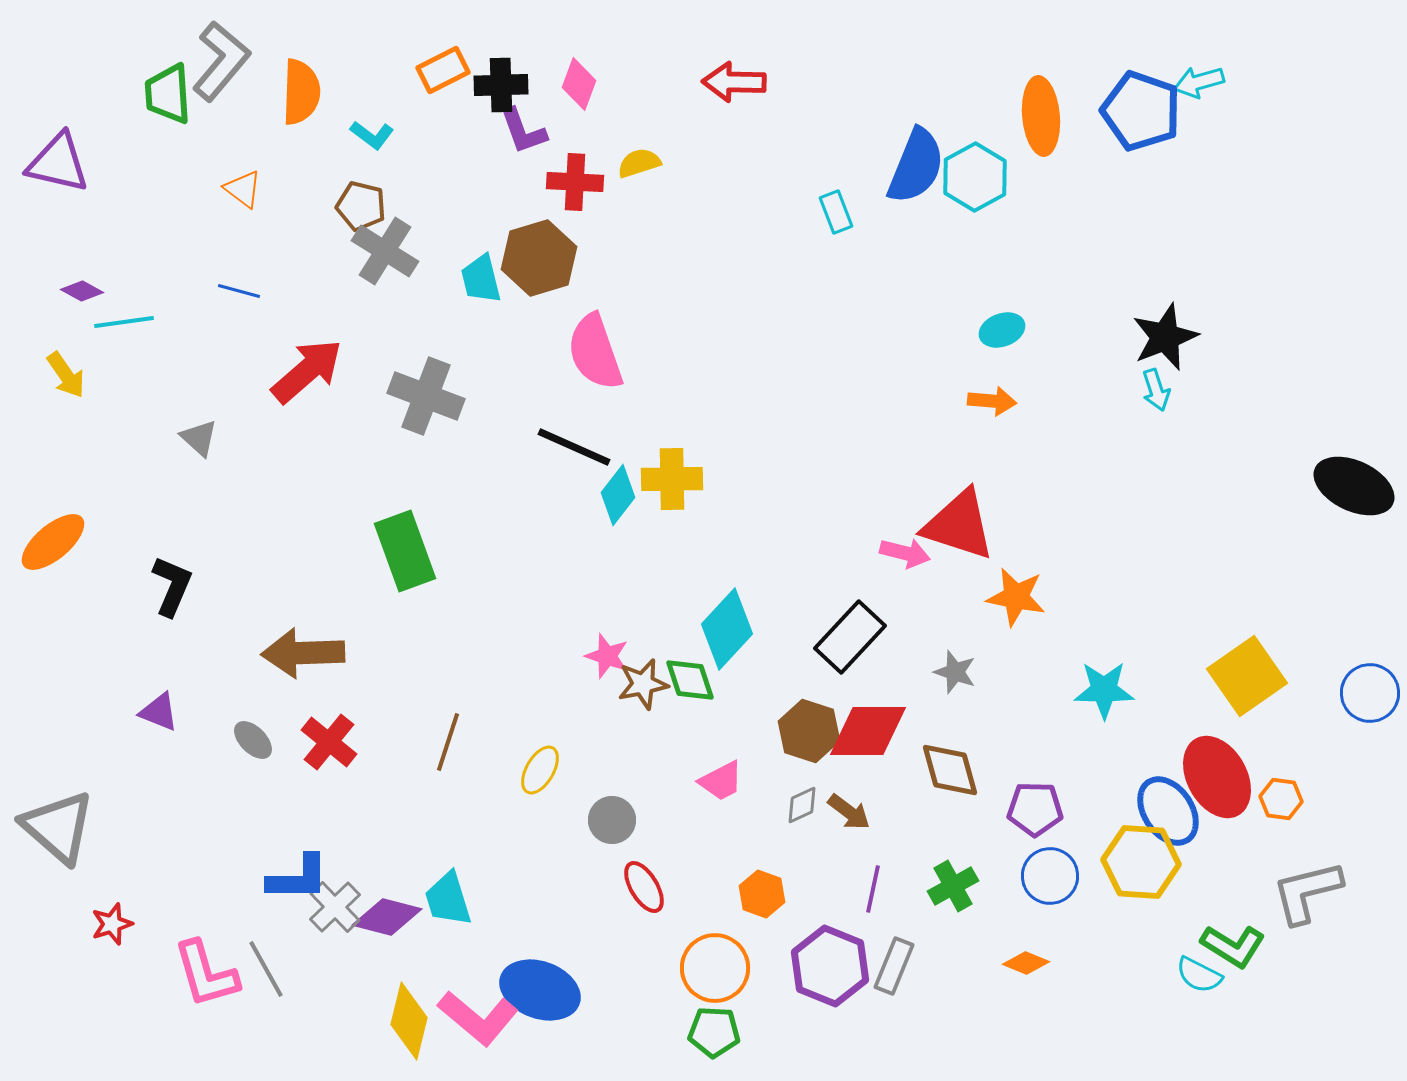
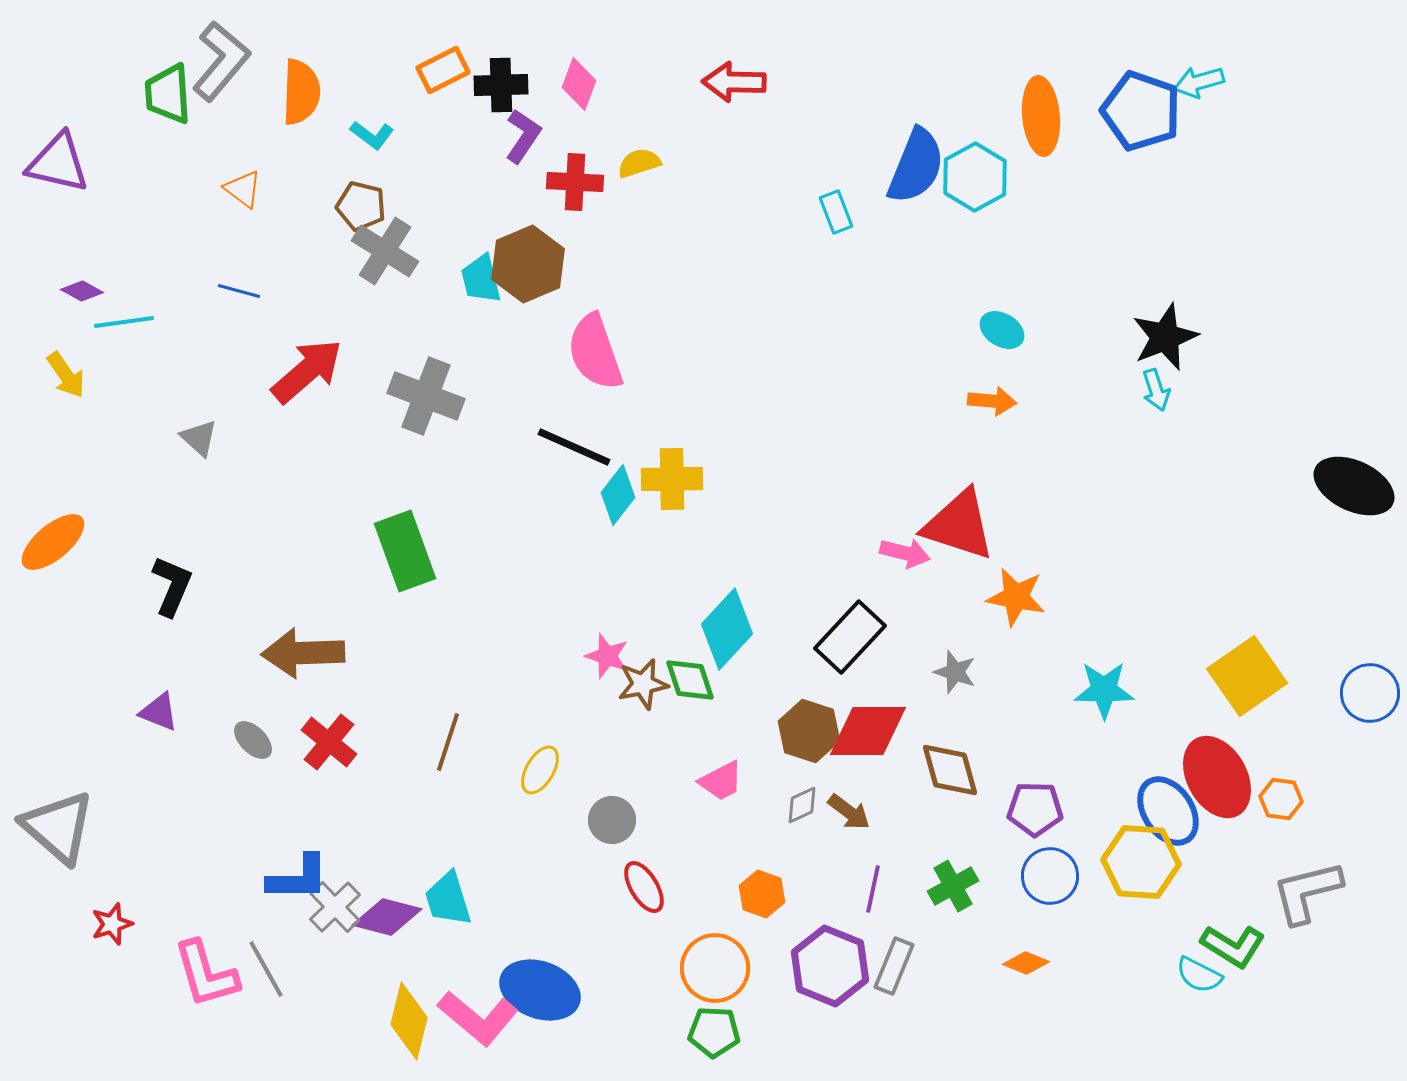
purple L-shape at (523, 131): moved 5 px down; rotated 126 degrees counterclockwise
brown hexagon at (539, 258): moved 11 px left, 6 px down; rotated 6 degrees counterclockwise
cyan ellipse at (1002, 330): rotated 51 degrees clockwise
